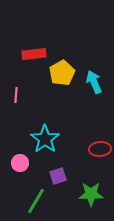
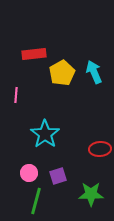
cyan arrow: moved 10 px up
cyan star: moved 5 px up
pink circle: moved 9 px right, 10 px down
green line: rotated 16 degrees counterclockwise
